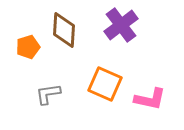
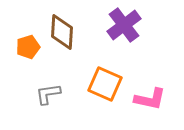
purple cross: moved 3 px right
brown diamond: moved 2 px left, 2 px down
